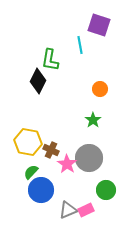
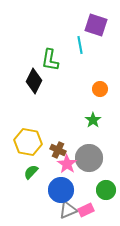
purple square: moved 3 px left
black diamond: moved 4 px left
brown cross: moved 7 px right
blue circle: moved 20 px right
